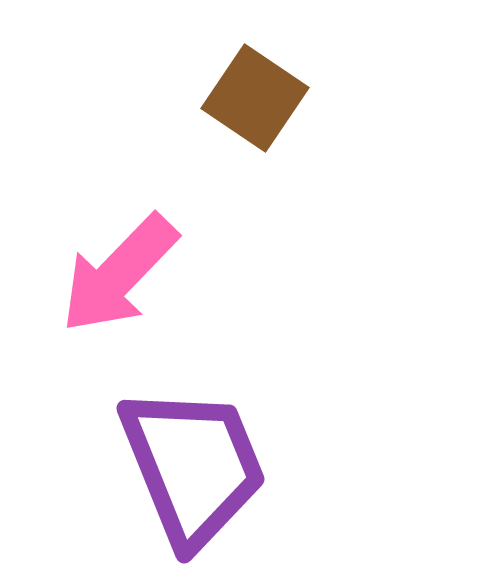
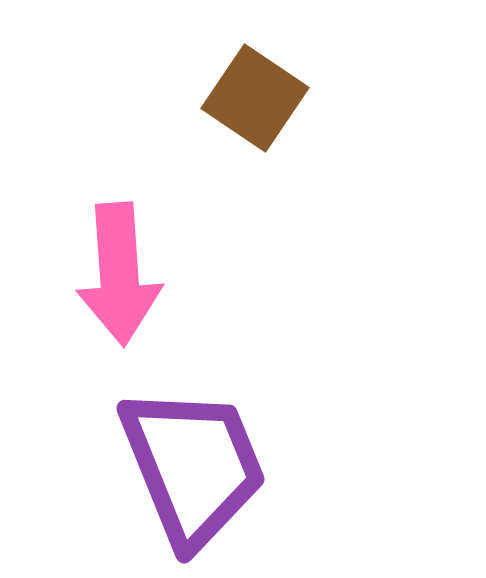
pink arrow: rotated 48 degrees counterclockwise
